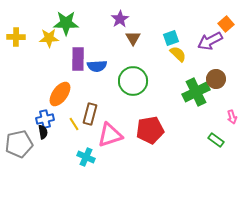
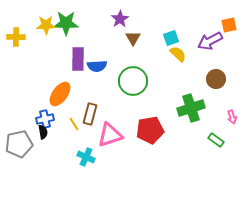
orange square: moved 3 px right, 1 px down; rotated 28 degrees clockwise
yellow star: moved 3 px left, 13 px up
green cross: moved 5 px left, 16 px down; rotated 8 degrees clockwise
